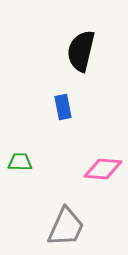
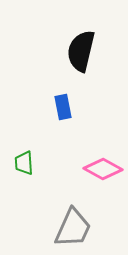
green trapezoid: moved 4 px right, 1 px down; rotated 95 degrees counterclockwise
pink diamond: rotated 24 degrees clockwise
gray trapezoid: moved 7 px right, 1 px down
